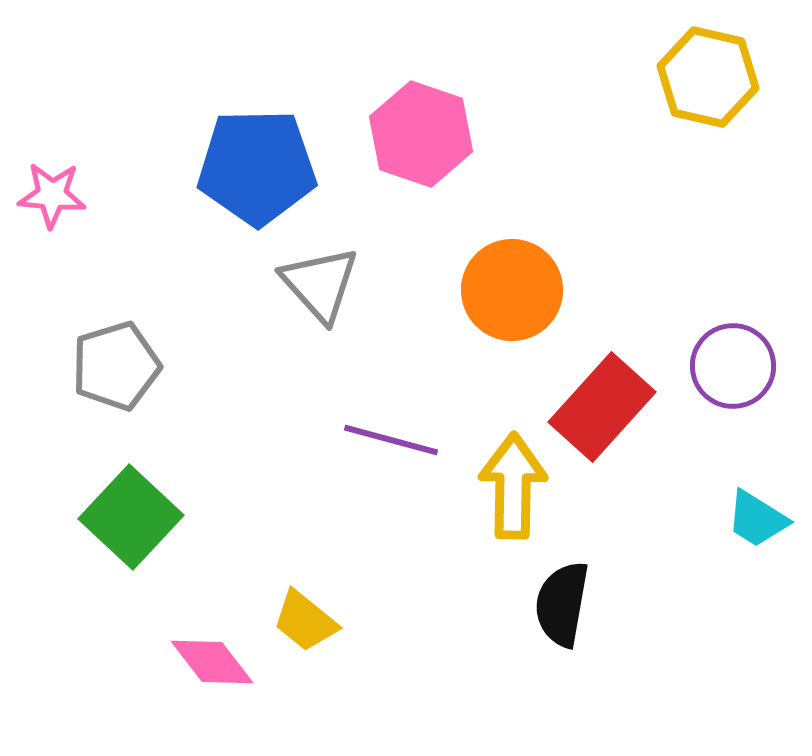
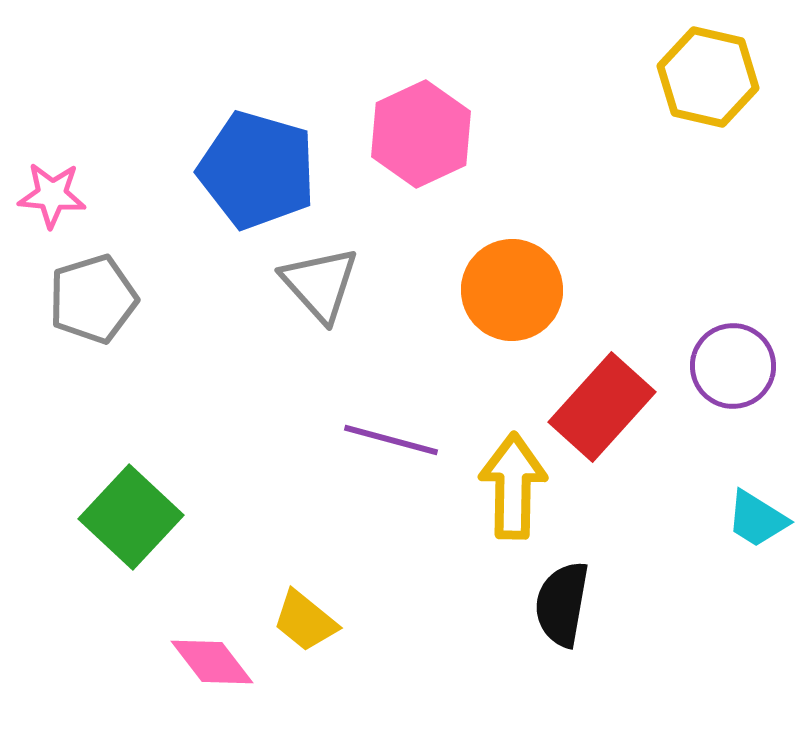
pink hexagon: rotated 16 degrees clockwise
blue pentagon: moved 3 px down; rotated 17 degrees clockwise
gray pentagon: moved 23 px left, 67 px up
